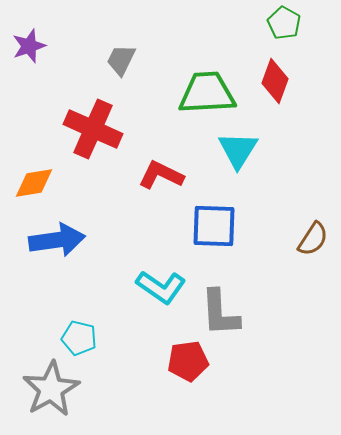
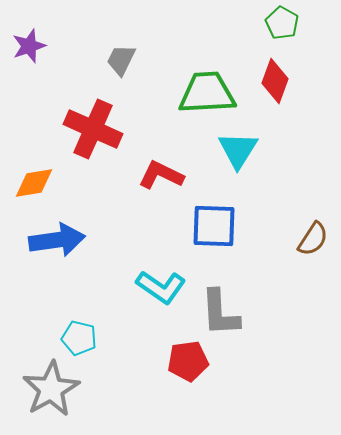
green pentagon: moved 2 px left
